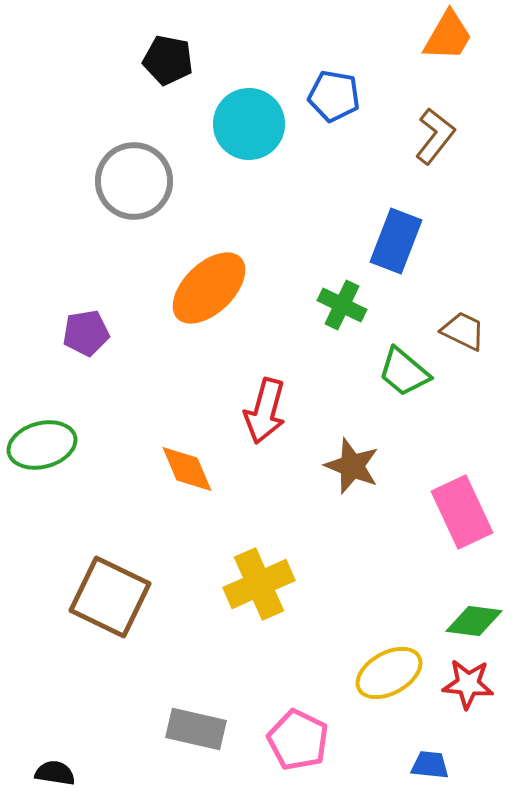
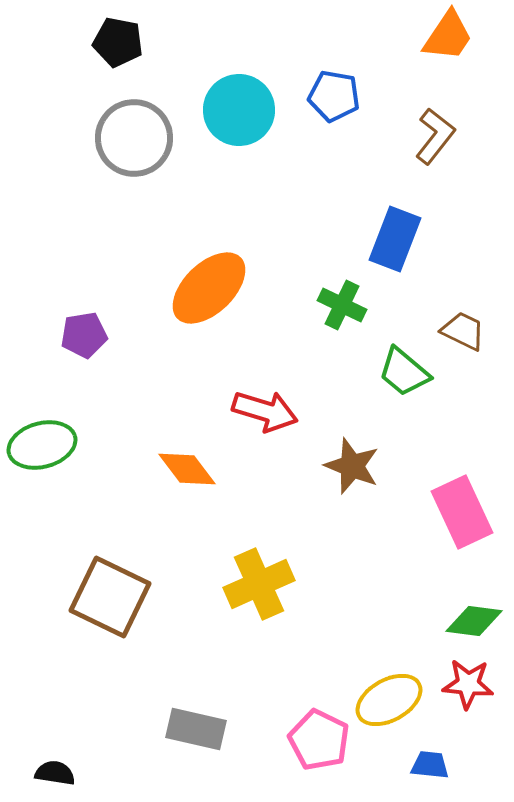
orange trapezoid: rotated 4 degrees clockwise
black pentagon: moved 50 px left, 18 px up
cyan circle: moved 10 px left, 14 px up
gray circle: moved 43 px up
blue rectangle: moved 1 px left, 2 px up
purple pentagon: moved 2 px left, 2 px down
red arrow: rotated 88 degrees counterclockwise
orange diamond: rotated 14 degrees counterclockwise
yellow ellipse: moved 27 px down
pink pentagon: moved 21 px right
